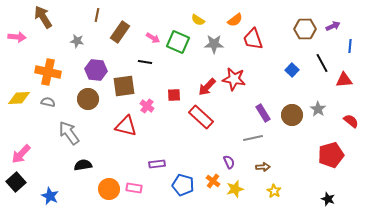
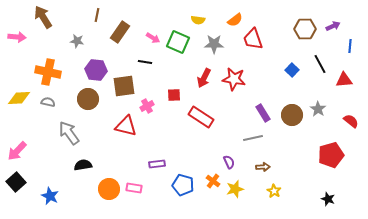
yellow semicircle at (198, 20): rotated 24 degrees counterclockwise
black line at (322, 63): moved 2 px left, 1 px down
red arrow at (207, 87): moved 3 px left, 9 px up; rotated 18 degrees counterclockwise
pink cross at (147, 106): rotated 24 degrees clockwise
red rectangle at (201, 117): rotated 10 degrees counterclockwise
pink arrow at (21, 154): moved 4 px left, 3 px up
